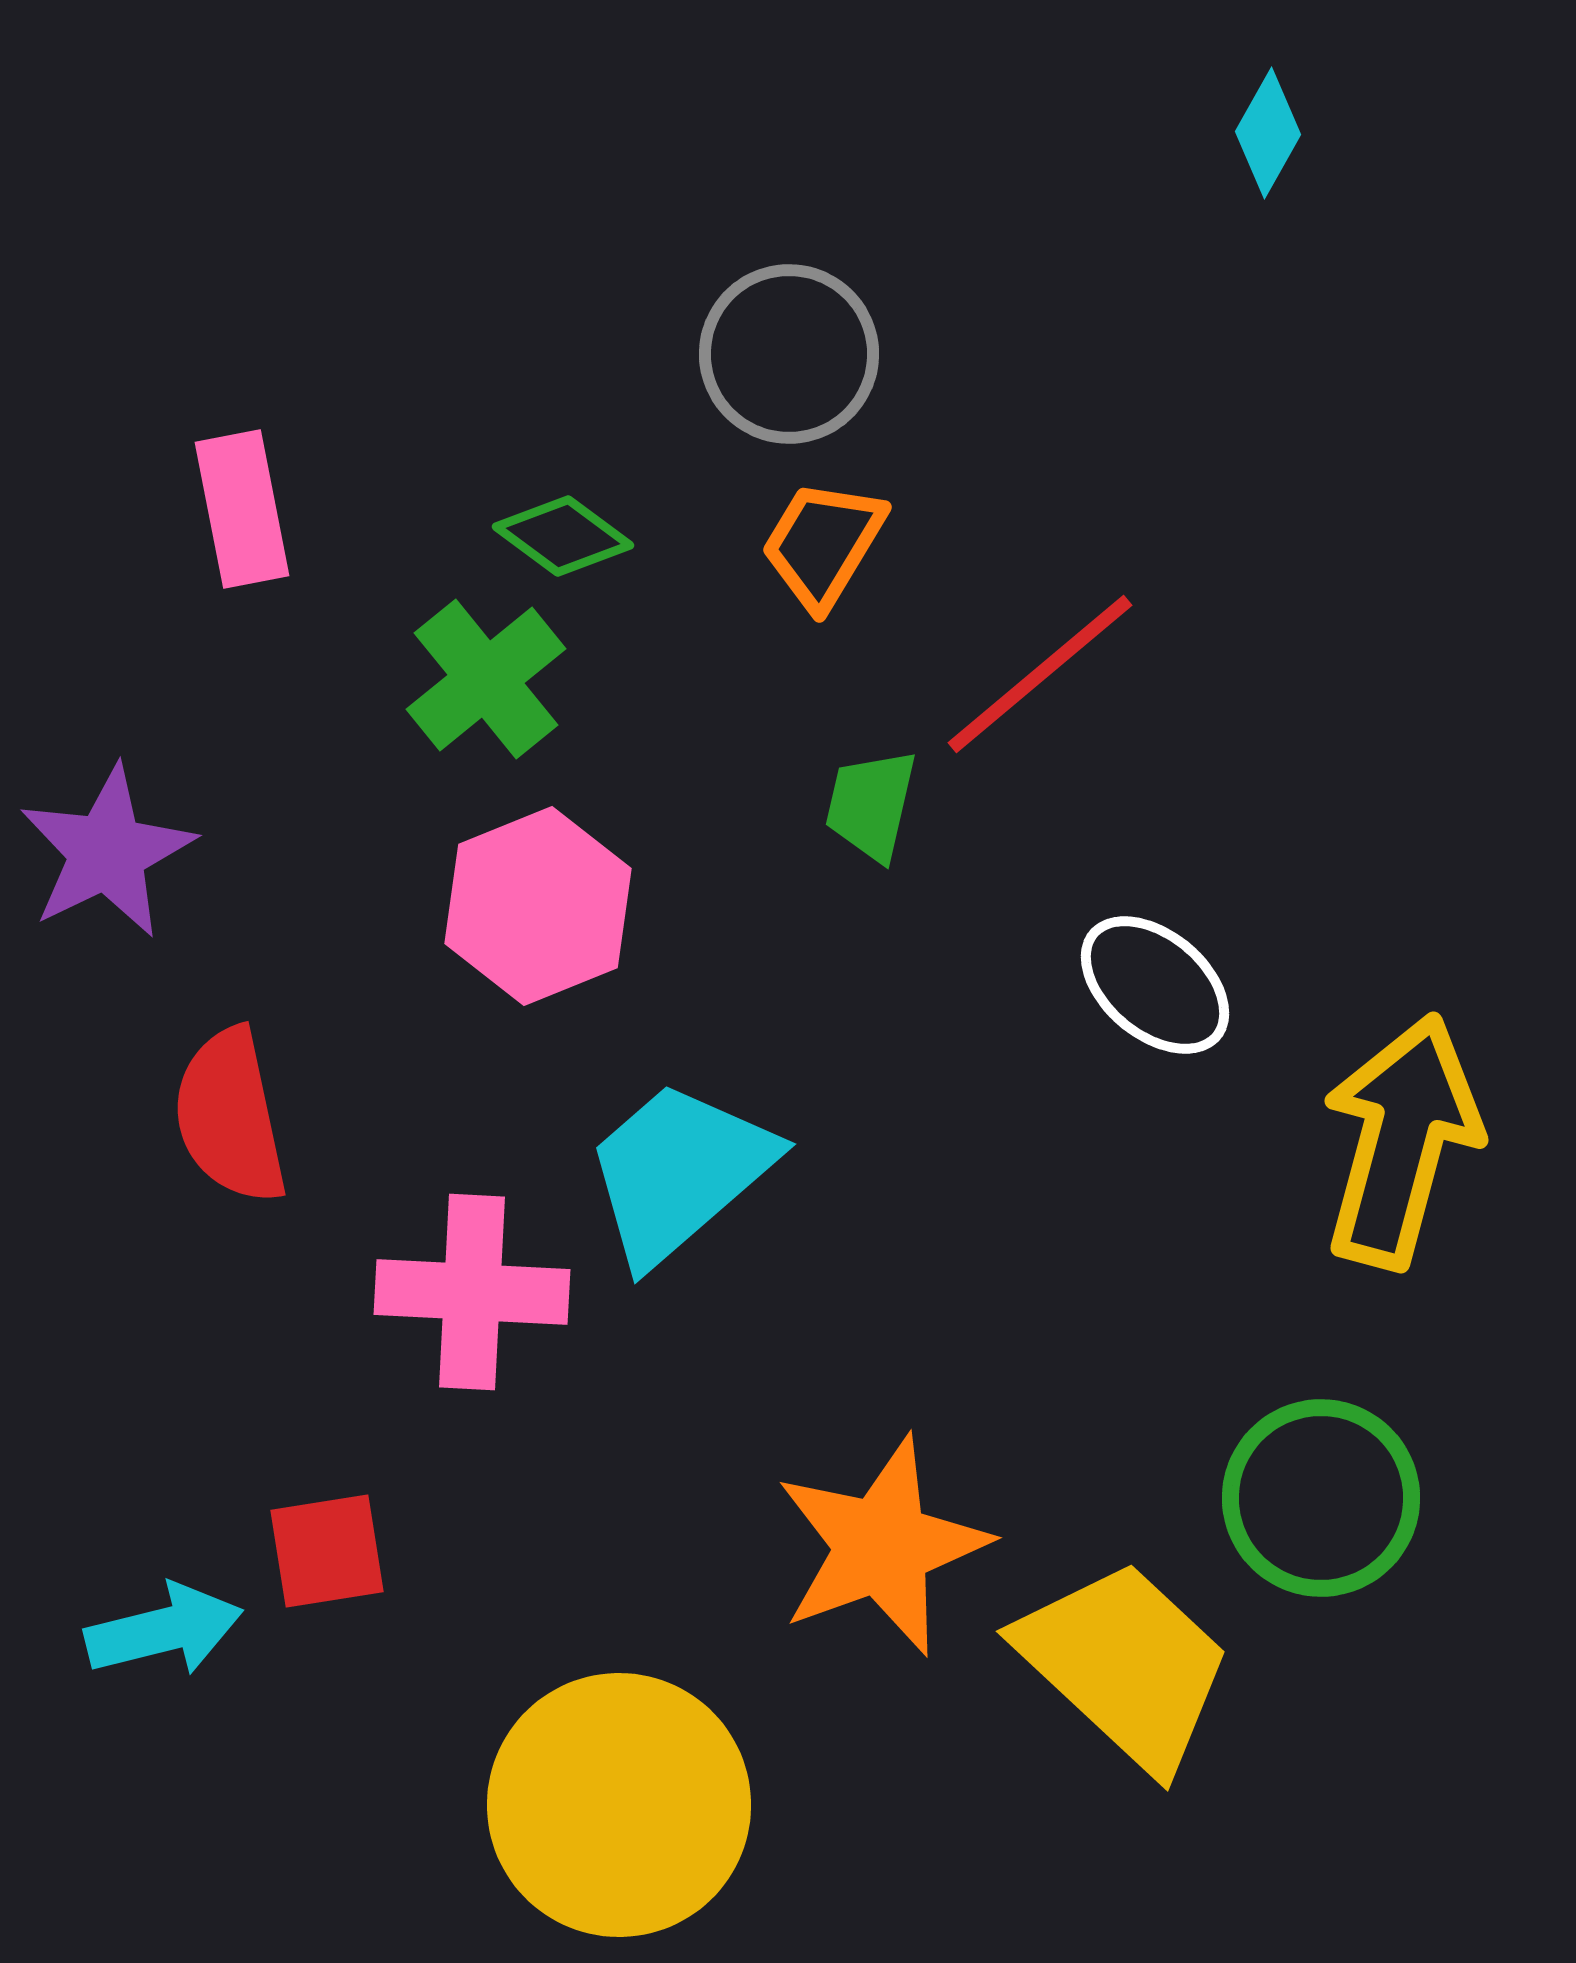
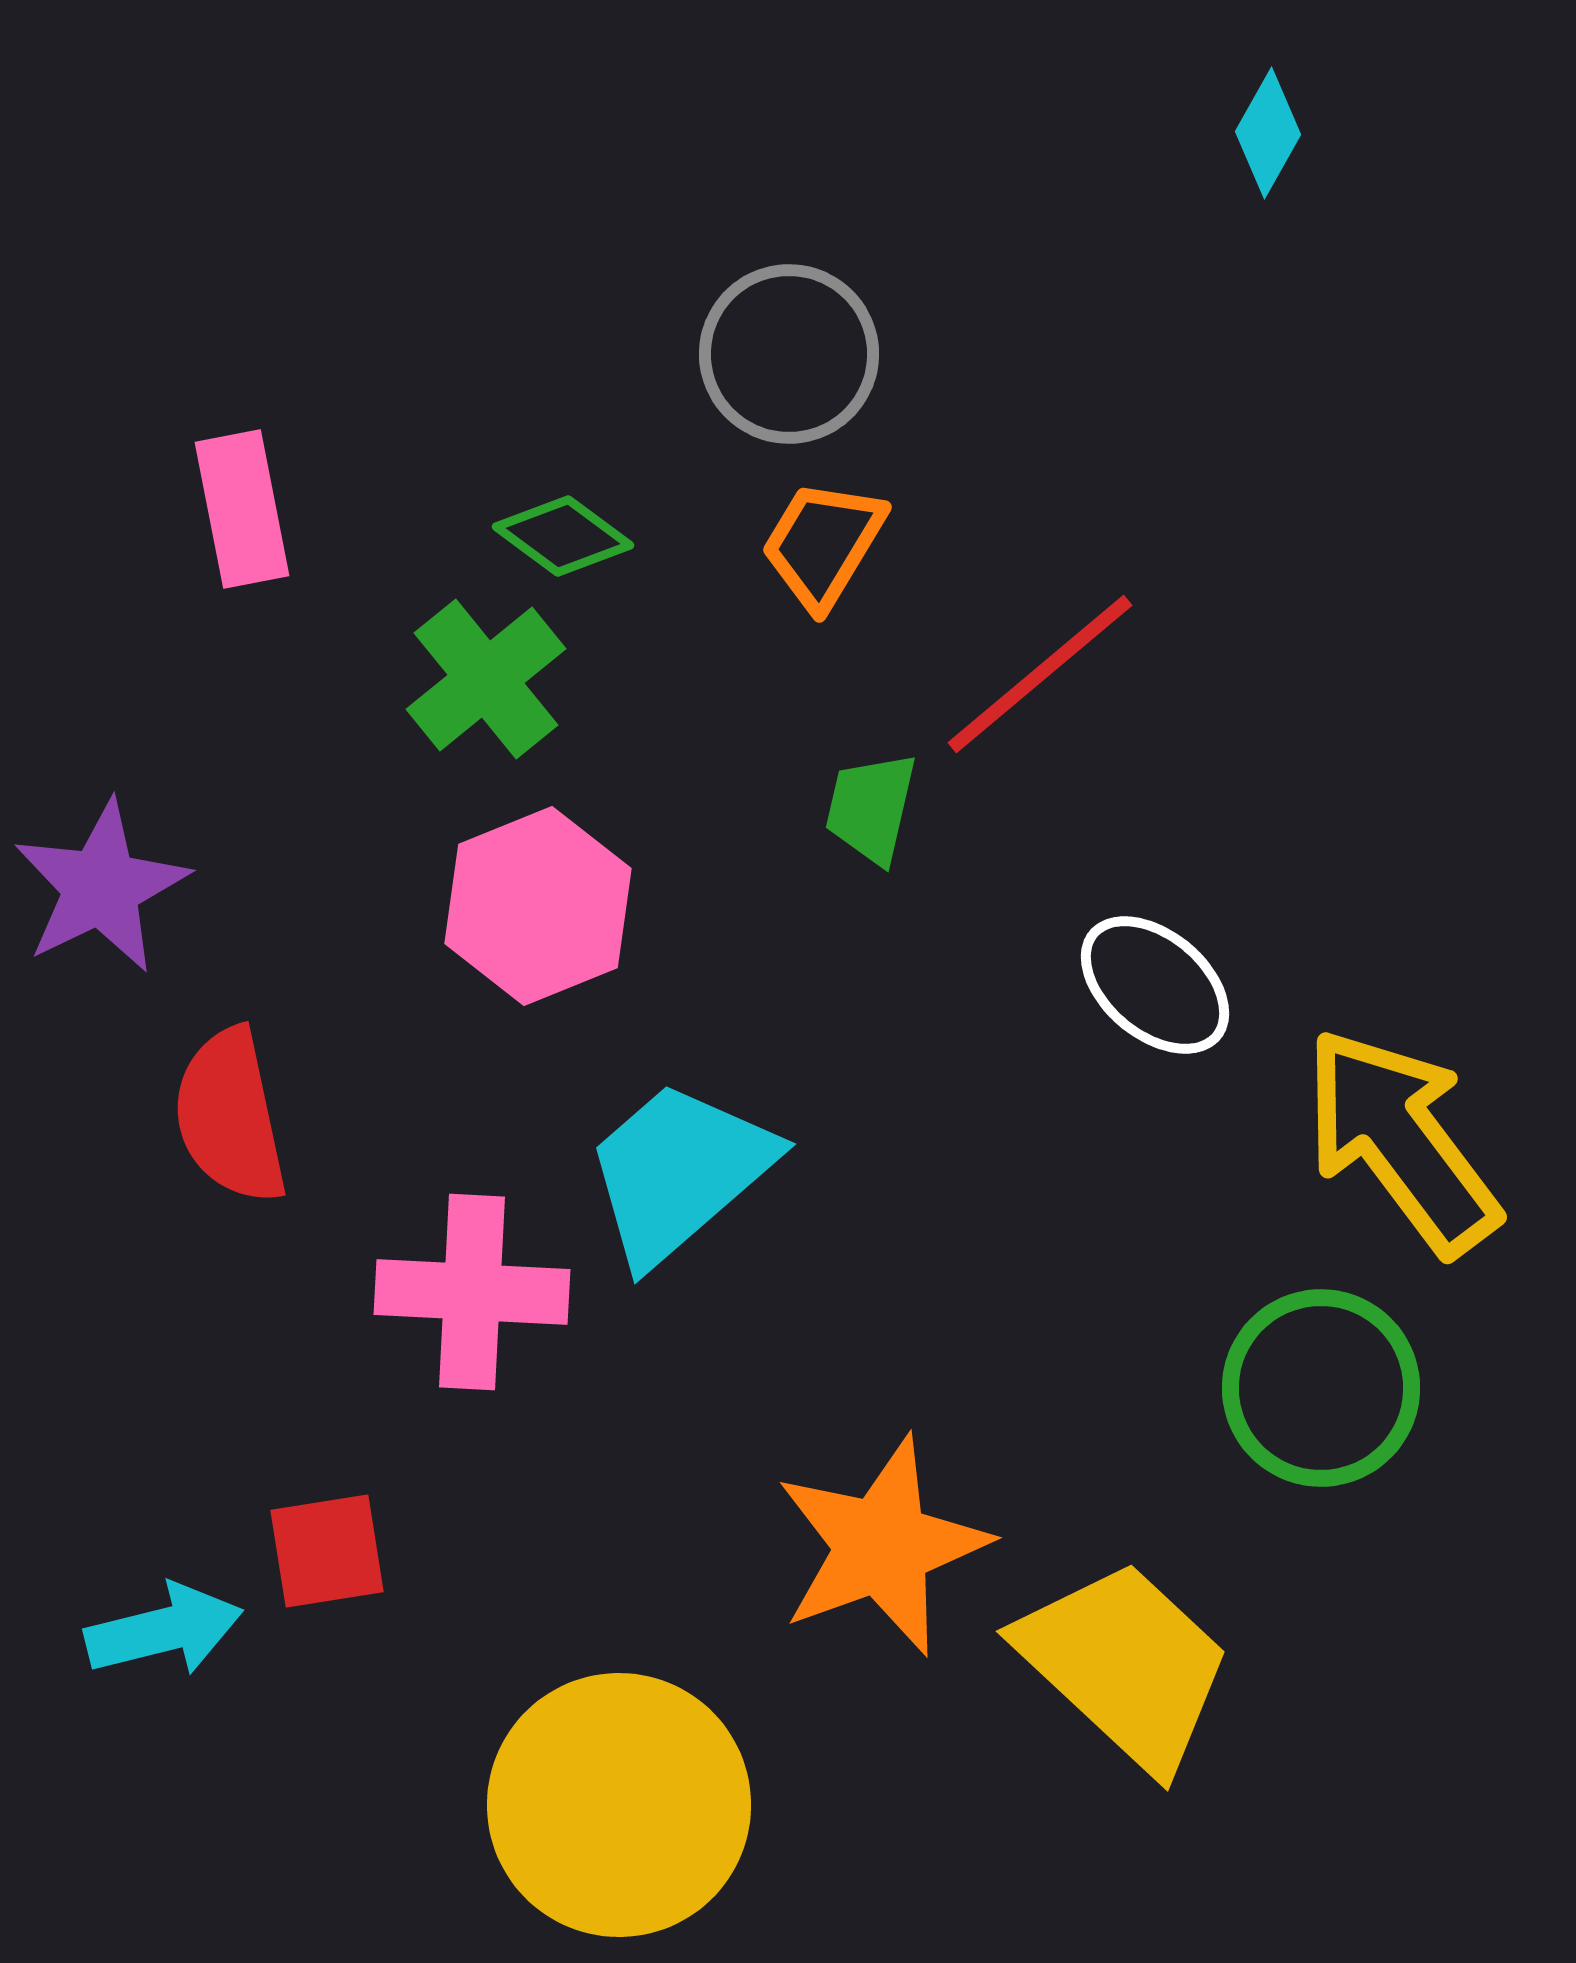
green trapezoid: moved 3 px down
purple star: moved 6 px left, 35 px down
yellow arrow: rotated 52 degrees counterclockwise
green circle: moved 110 px up
